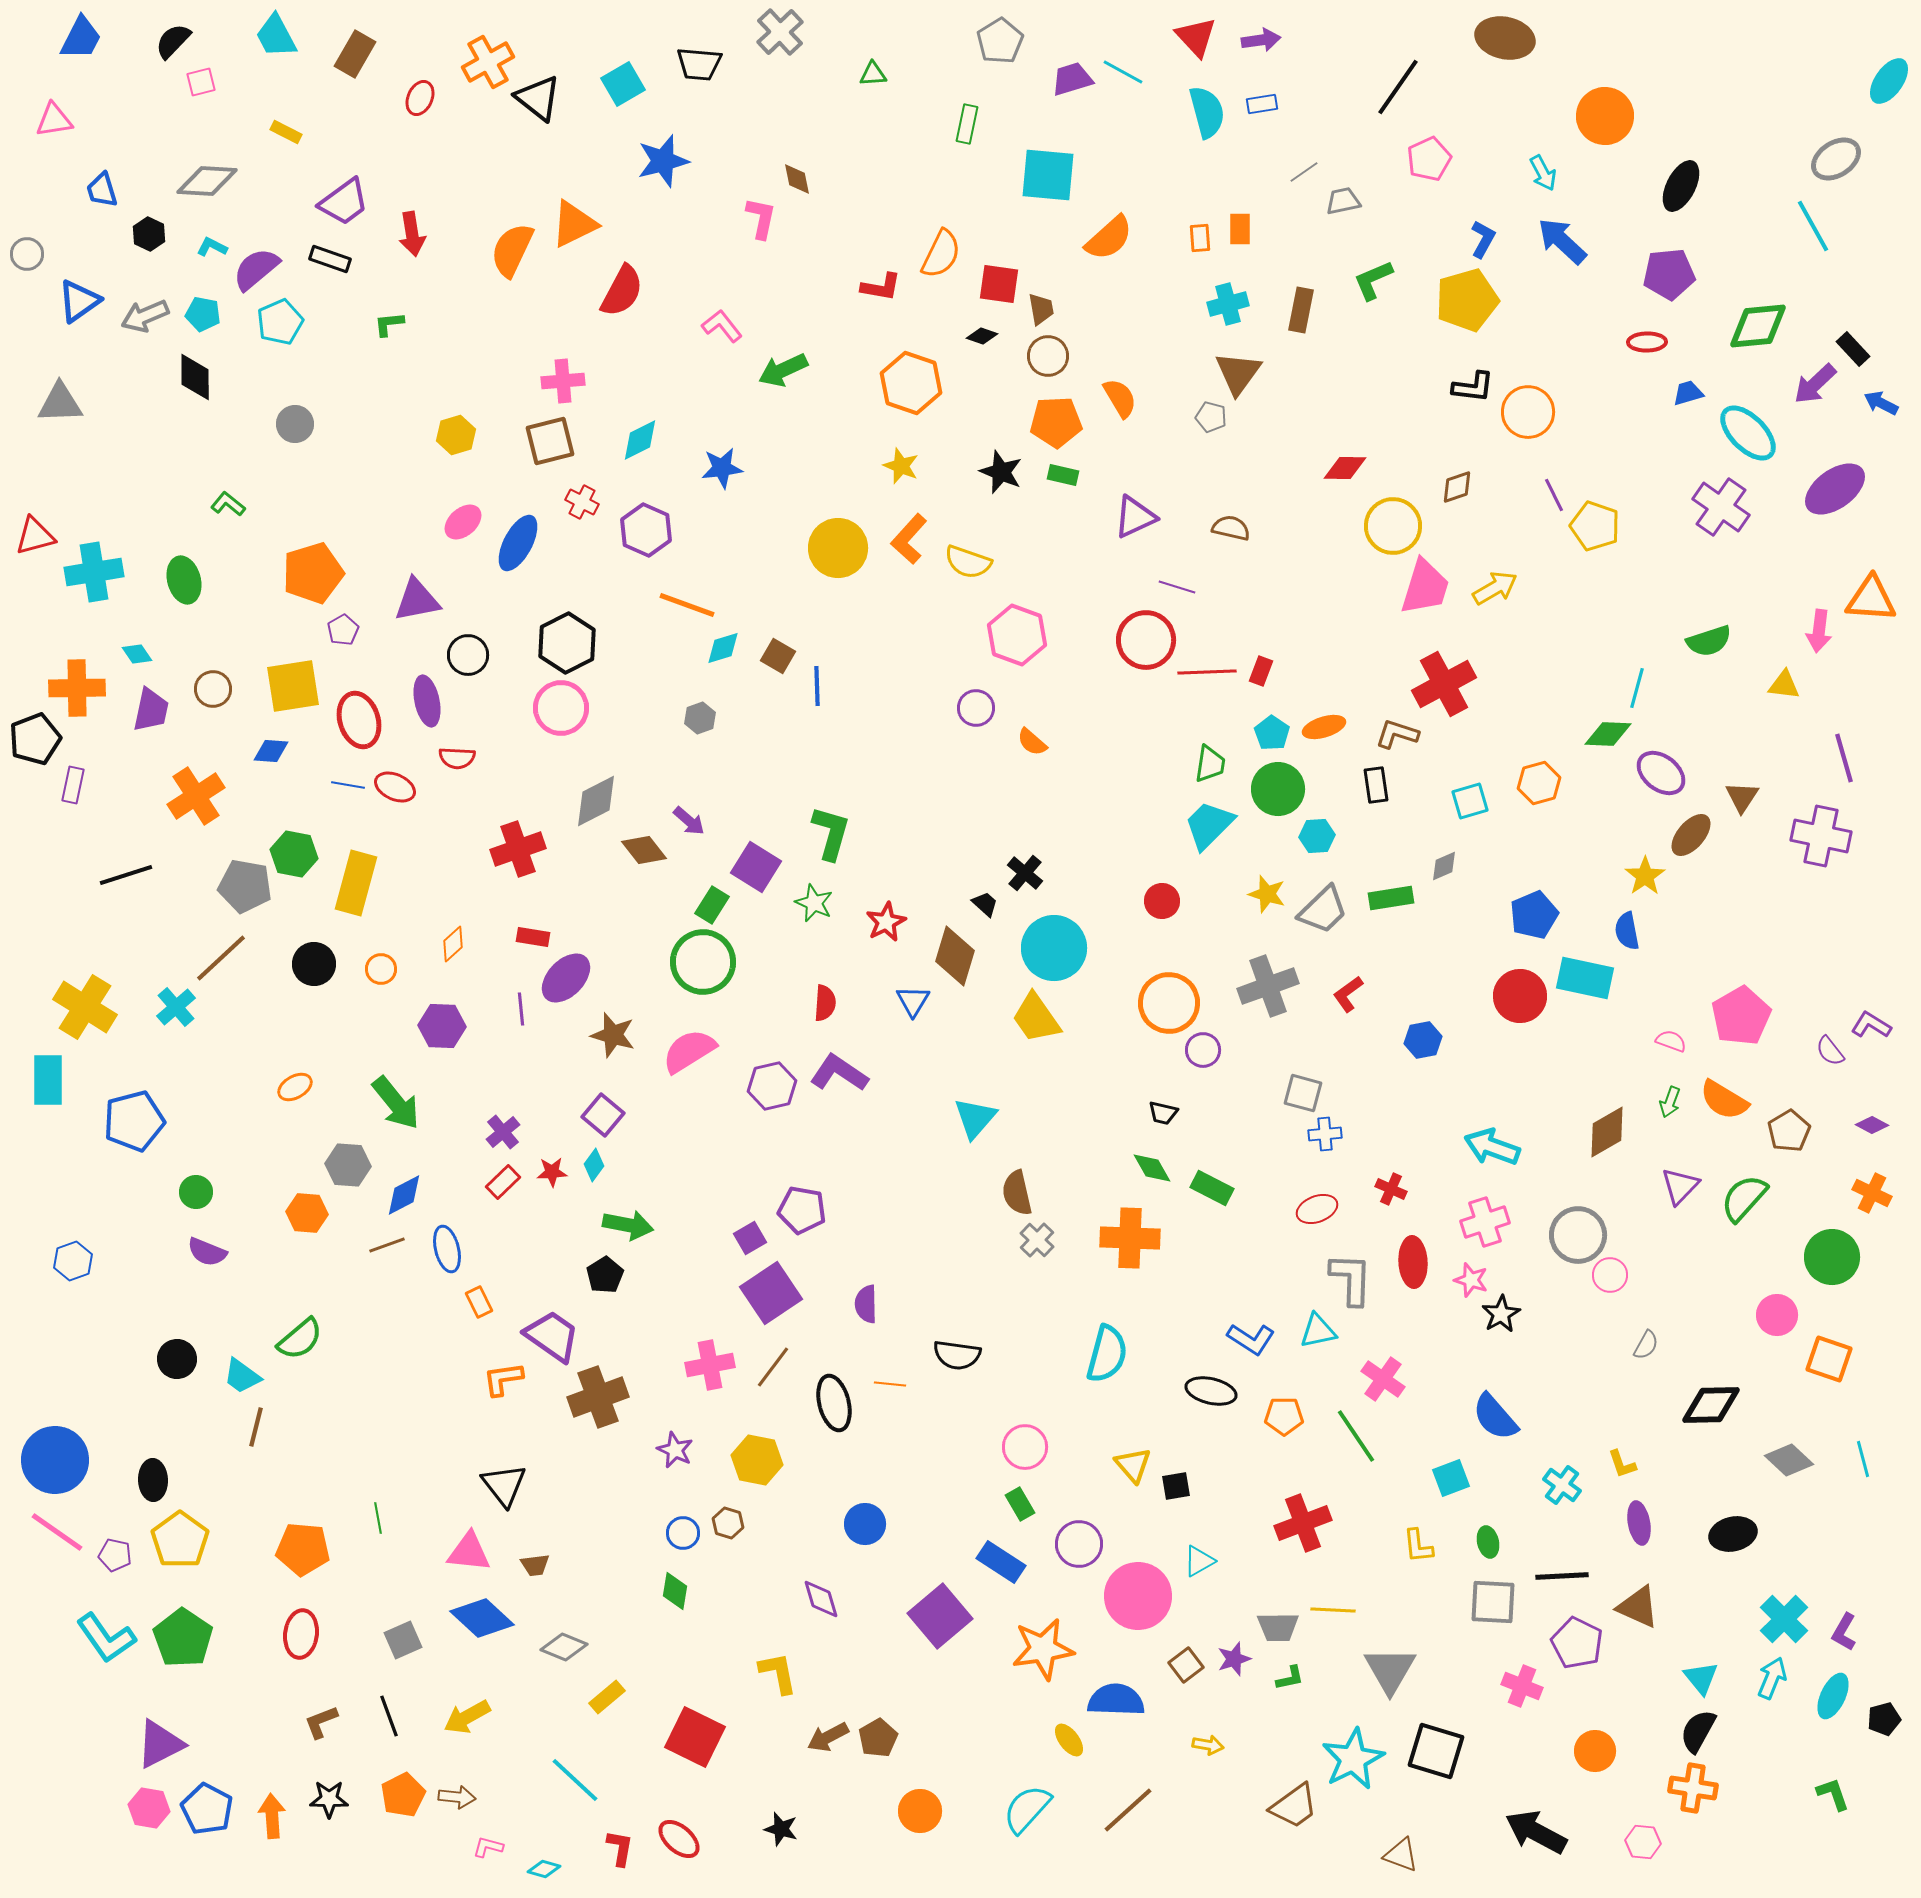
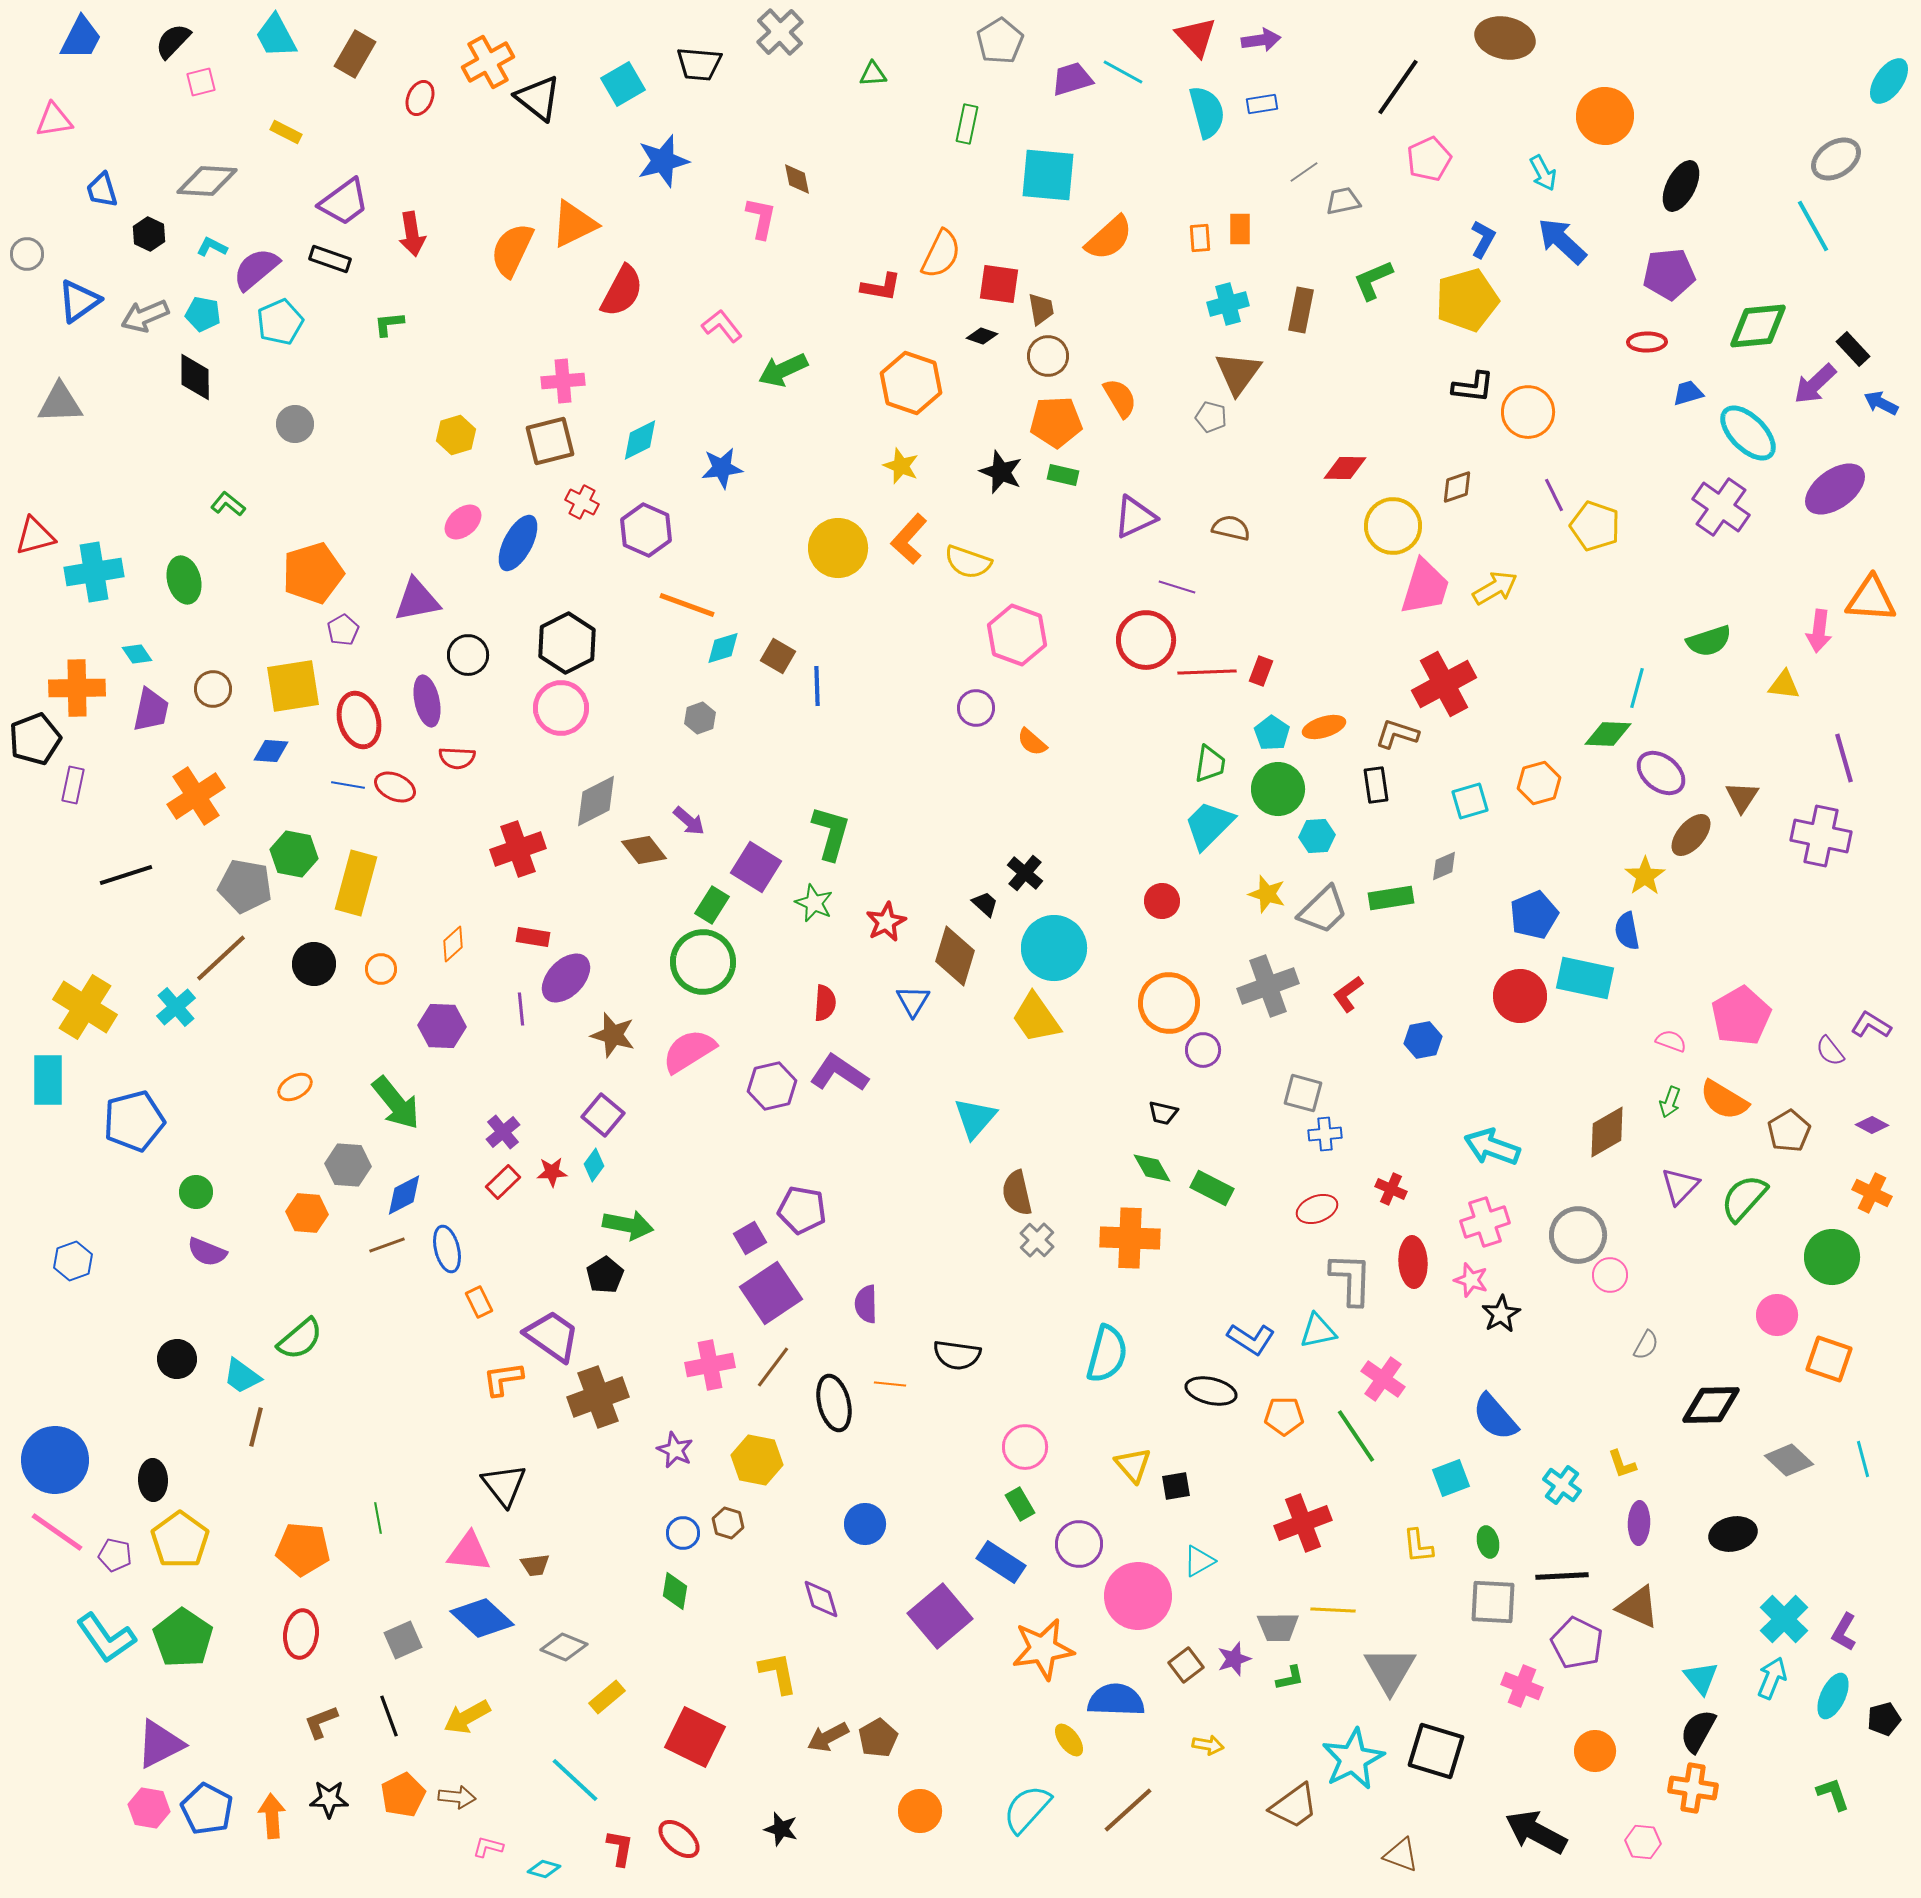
purple ellipse at (1639, 1523): rotated 12 degrees clockwise
